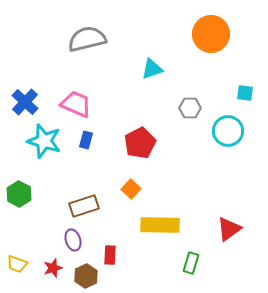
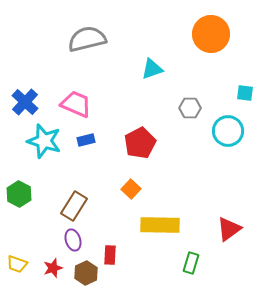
blue rectangle: rotated 60 degrees clockwise
brown rectangle: moved 10 px left; rotated 40 degrees counterclockwise
brown hexagon: moved 3 px up
